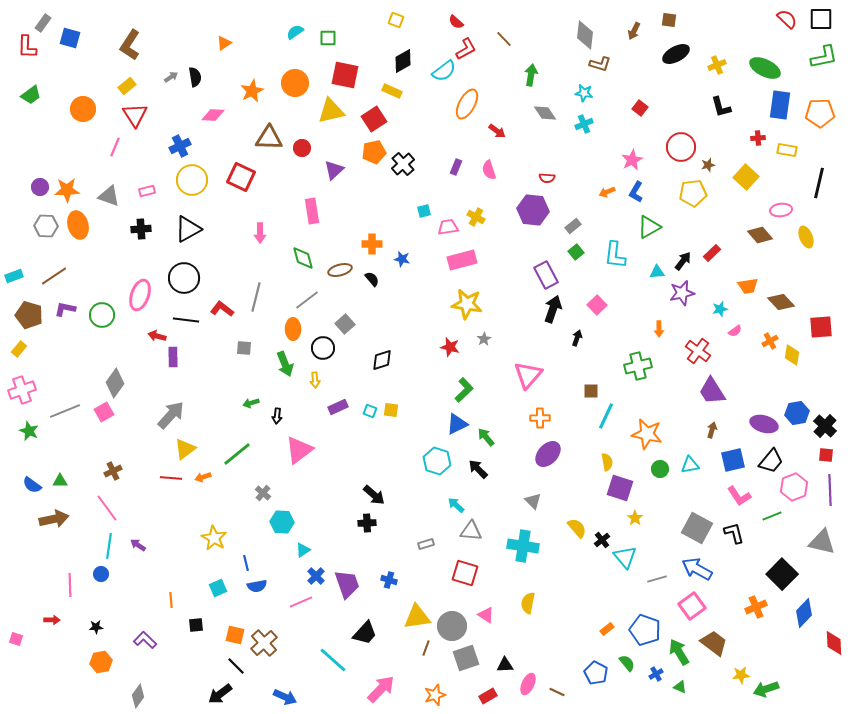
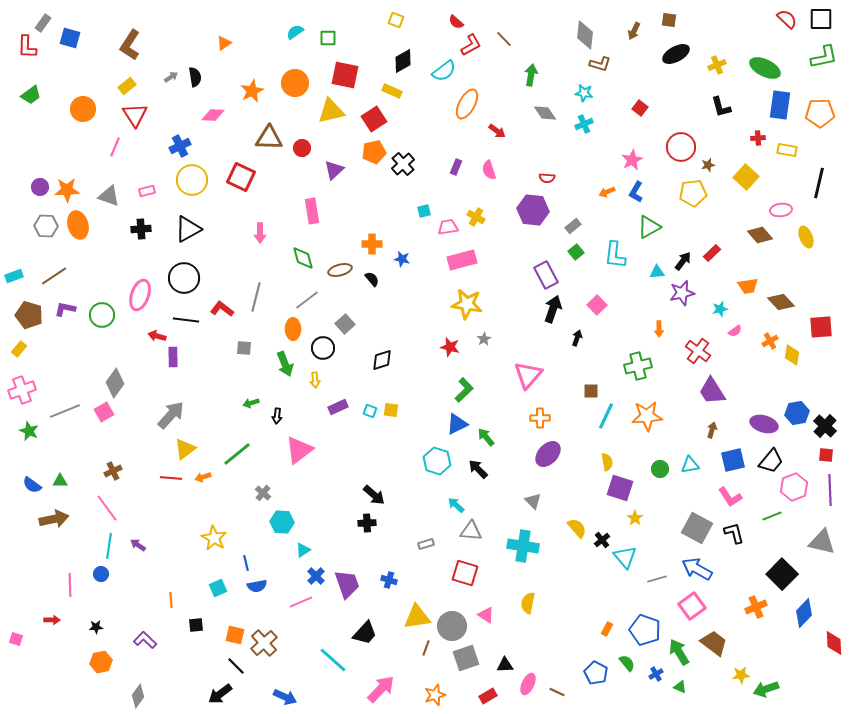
red L-shape at (466, 49): moved 5 px right, 4 px up
orange star at (647, 434): moved 18 px up; rotated 16 degrees counterclockwise
pink L-shape at (739, 496): moved 9 px left, 1 px down
orange rectangle at (607, 629): rotated 24 degrees counterclockwise
